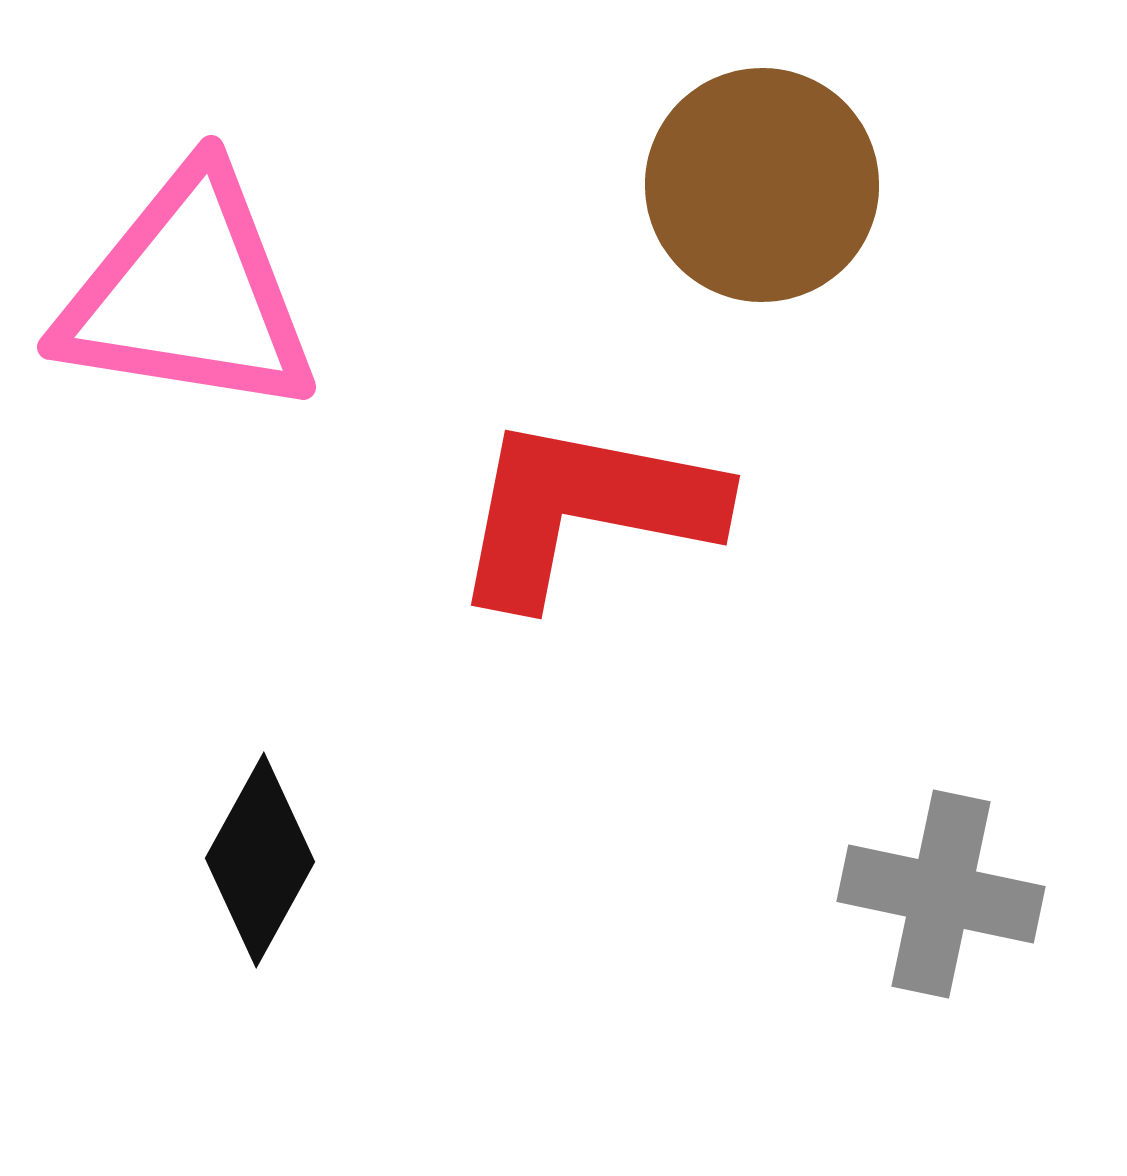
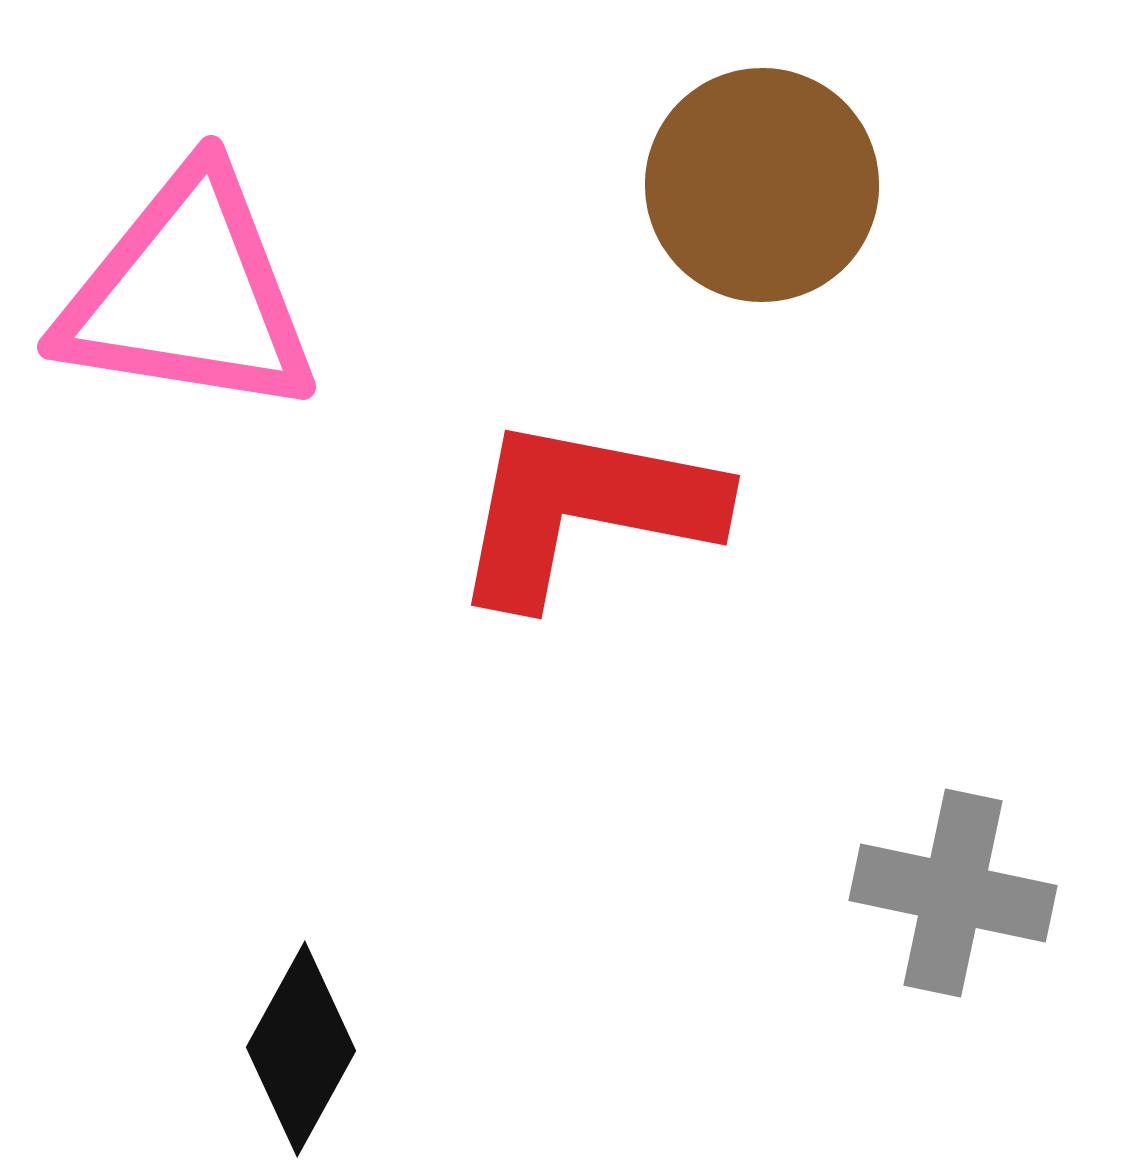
black diamond: moved 41 px right, 189 px down
gray cross: moved 12 px right, 1 px up
